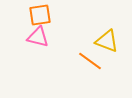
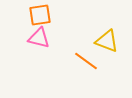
pink triangle: moved 1 px right, 1 px down
orange line: moved 4 px left
